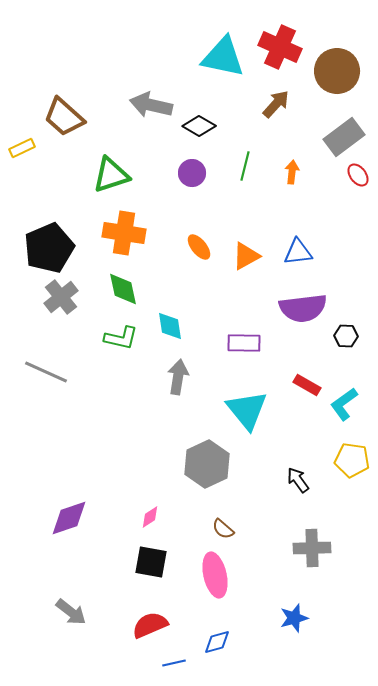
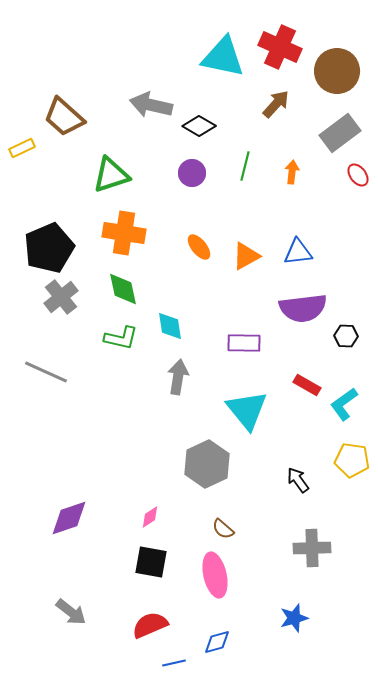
gray rectangle at (344, 137): moved 4 px left, 4 px up
